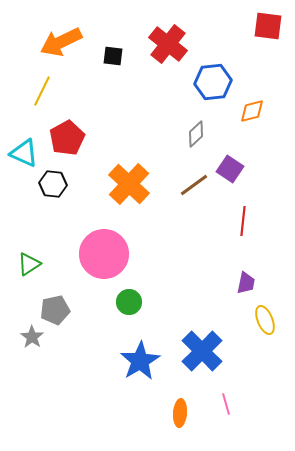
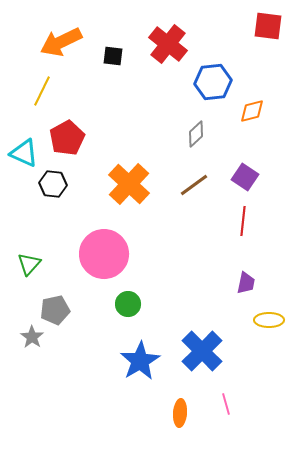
purple square: moved 15 px right, 8 px down
green triangle: rotated 15 degrees counterclockwise
green circle: moved 1 px left, 2 px down
yellow ellipse: moved 4 px right; rotated 68 degrees counterclockwise
